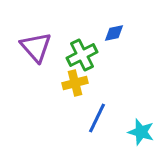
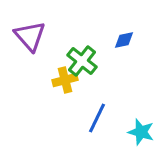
blue diamond: moved 10 px right, 7 px down
purple triangle: moved 6 px left, 11 px up
green cross: moved 6 px down; rotated 24 degrees counterclockwise
yellow cross: moved 10 px left, 3 px up
